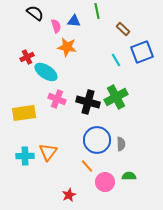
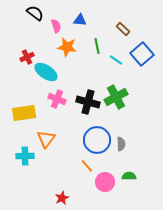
green line: moved 35 px down
blue triangle: moved 6 px right, 1 px up
blue square: moved 2 px down; rotated 20 degrees counterclockwise
cyan line: rotated 24 degrees counterclockwise
orange triangle: moved 2 px left, 13 px up
red star: moved 7 px left, 3 px down
